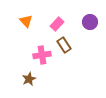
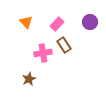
orange triangle: moved 1 px down
pink cross: moved 1 px right, 2 px up
